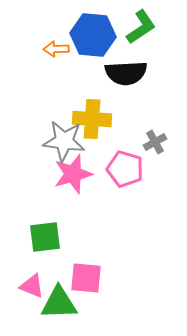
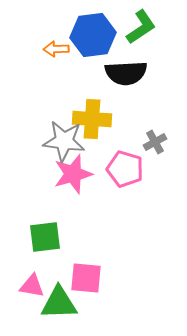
blue hexagon: rotated 12 degrees counterclockwise
pink triangle: rotated 12 degrees counterclockwise
